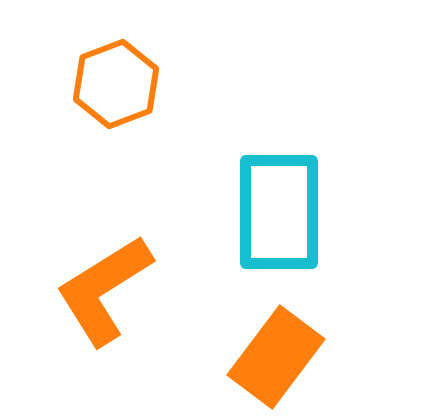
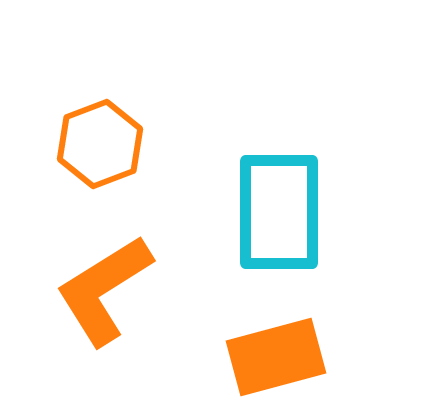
orange hexagon: moved 16 px left, 60 px down
orange rectangle: rotated 38 degrees clockwise
